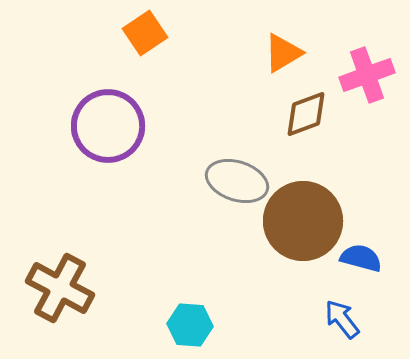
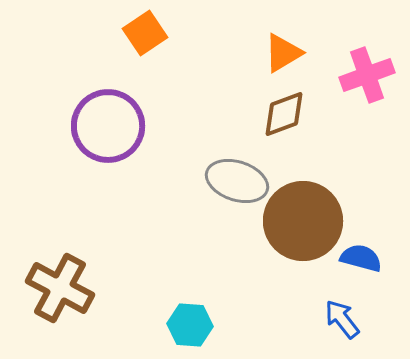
brown diamond: moved 22 px left
